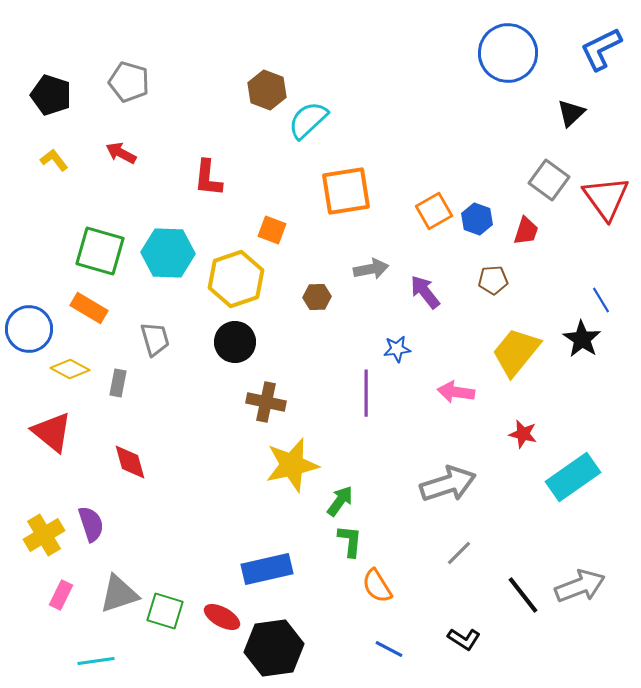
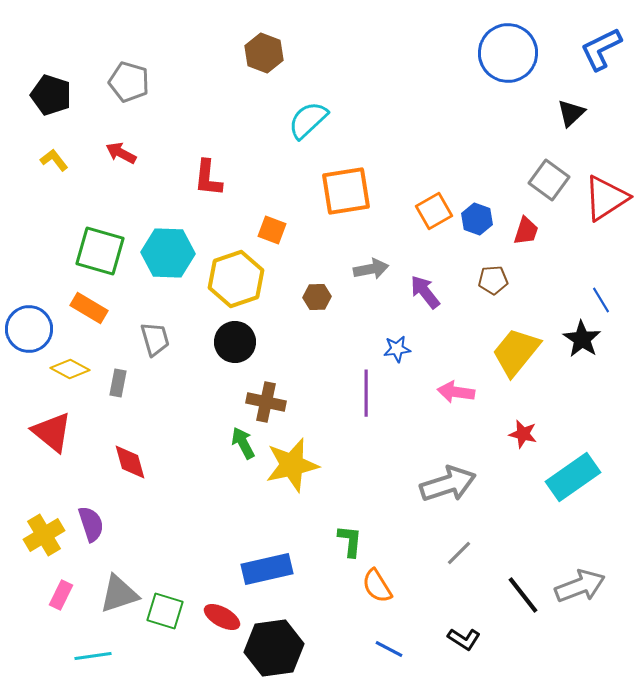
brown hexagon at (267, 90): moved 3 px left, 37 px up
red triangle at (606, 198): rotated 33 degrees clockwise
green arrow at (340, 501): moved 97 px left, 58 px up; rotated 64 degrees counterclockwise
cyan line at (96, 661): moved 3 px left, 5 px up
